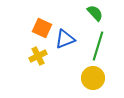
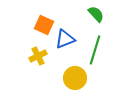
green semicircle: moved 1 px right, 1 px down
orange square: moved 2 px right, 3 px up
green line: moved 3 px left, 4 px down
yellow circle: moved 18 px left
